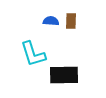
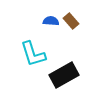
brown rectangle: rotated 42 degrees counterclockwise
black rectangle: rotated 28 degrees counterclockwise
